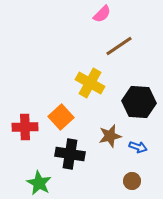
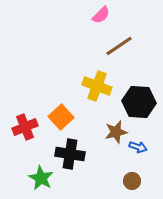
pink semicircle: moved 1 px left, 1 px down
yellow cross: moved 7 px right, 3 px down; rotated 8 degrees counterclockwise
red cross: rotated 20 degrees counterclockwise
brown star: moved 6 px right, 4 px up
green star: moved 2 px right, 5 px up
